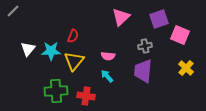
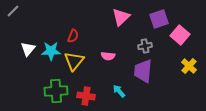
pink square: rotated 18 degrees clockwise
yellow cross: moved 3 px right, 2 px up
cyan arrow: moved 12 px right, 15 px down
